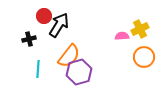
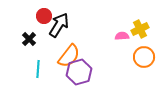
black cross: rotated 32 degrees counterclockwise
